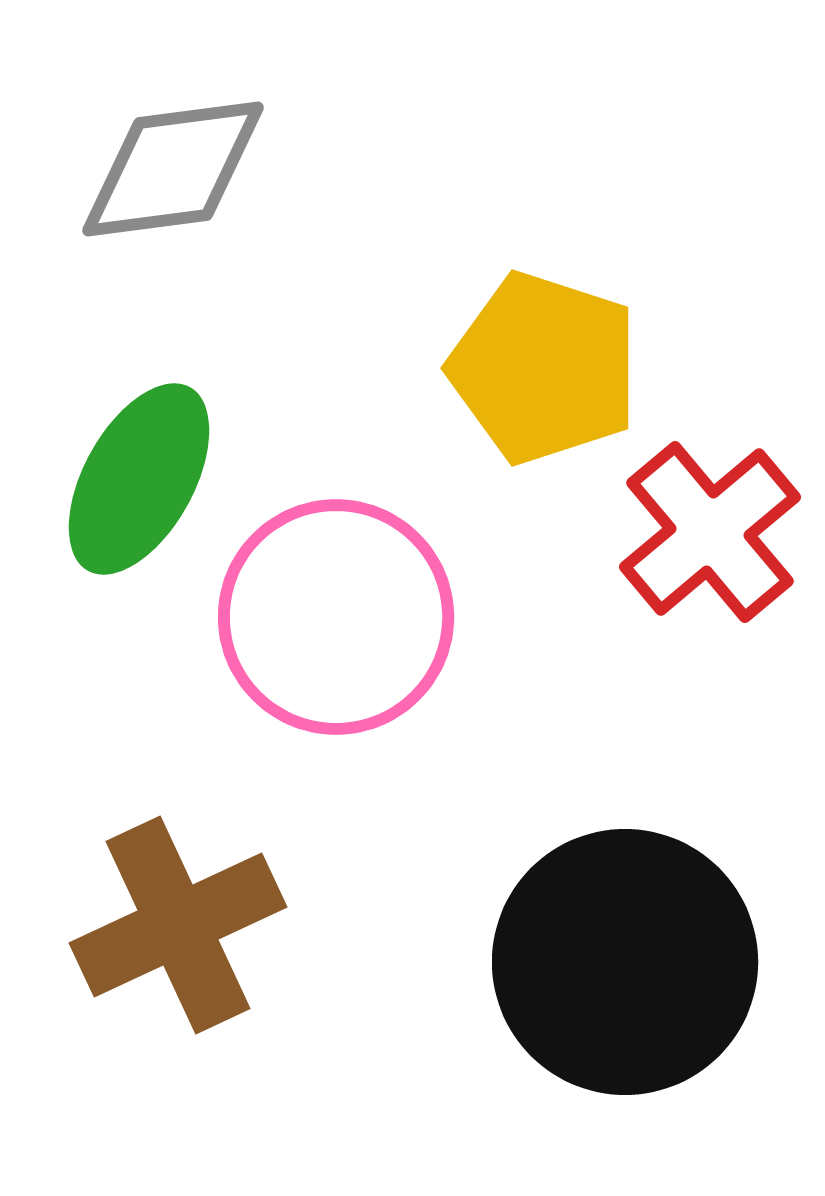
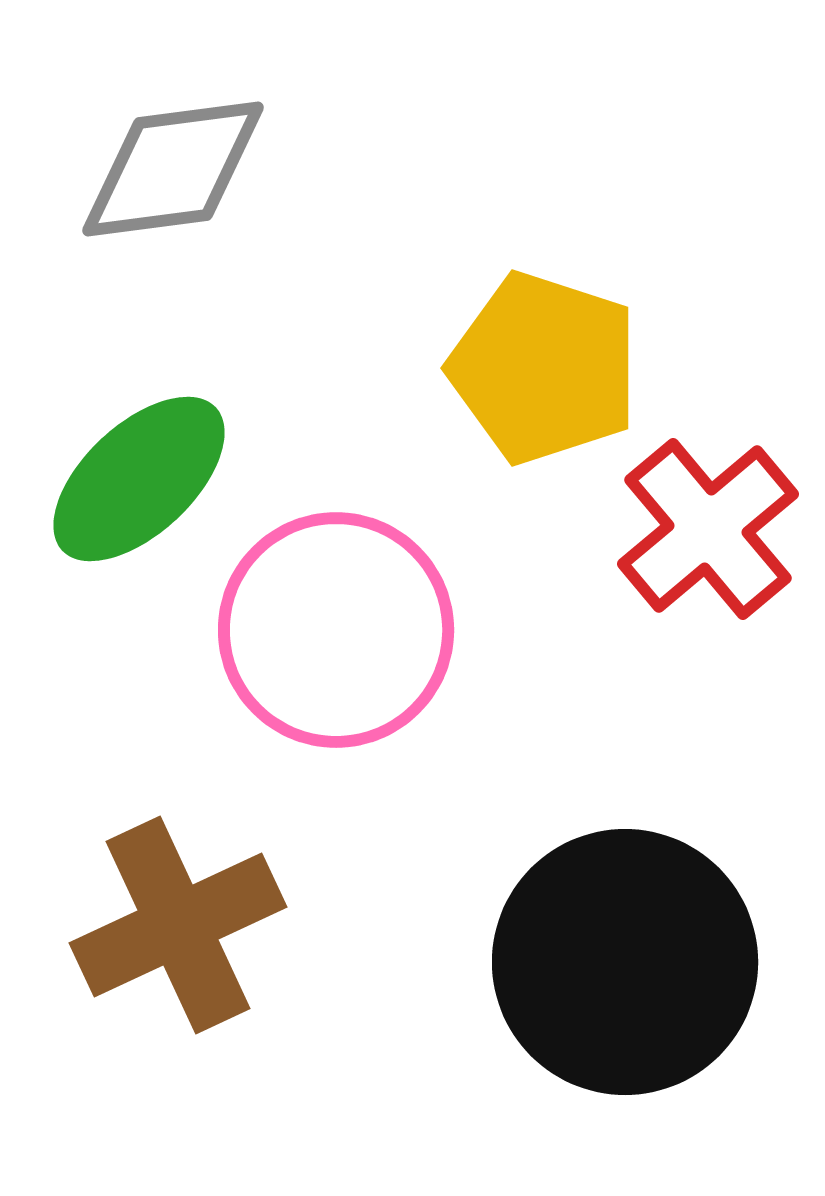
green ellipse: rotated 18 degrees clockwise
red cross: moved 2 px left, 3 px up
pink circle: moved 13 px down
